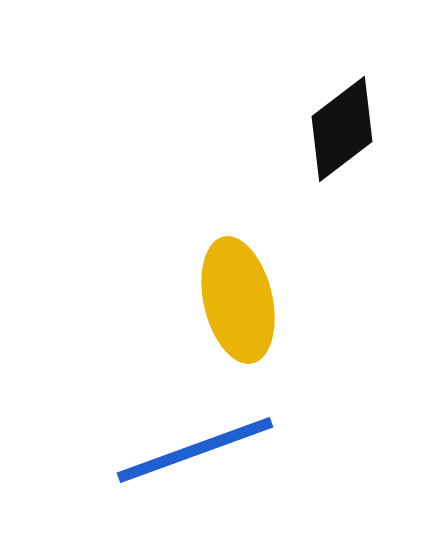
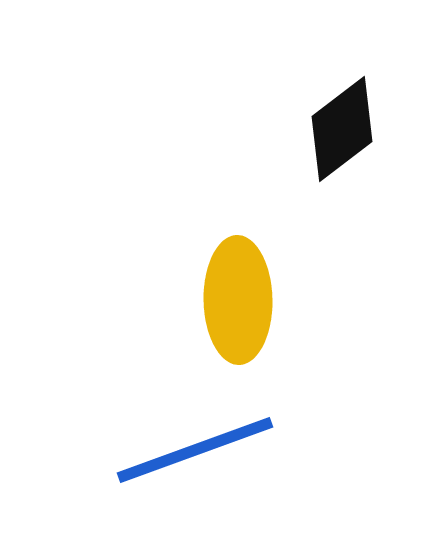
yellow ellipse: rotated 12 degrees clockwise
